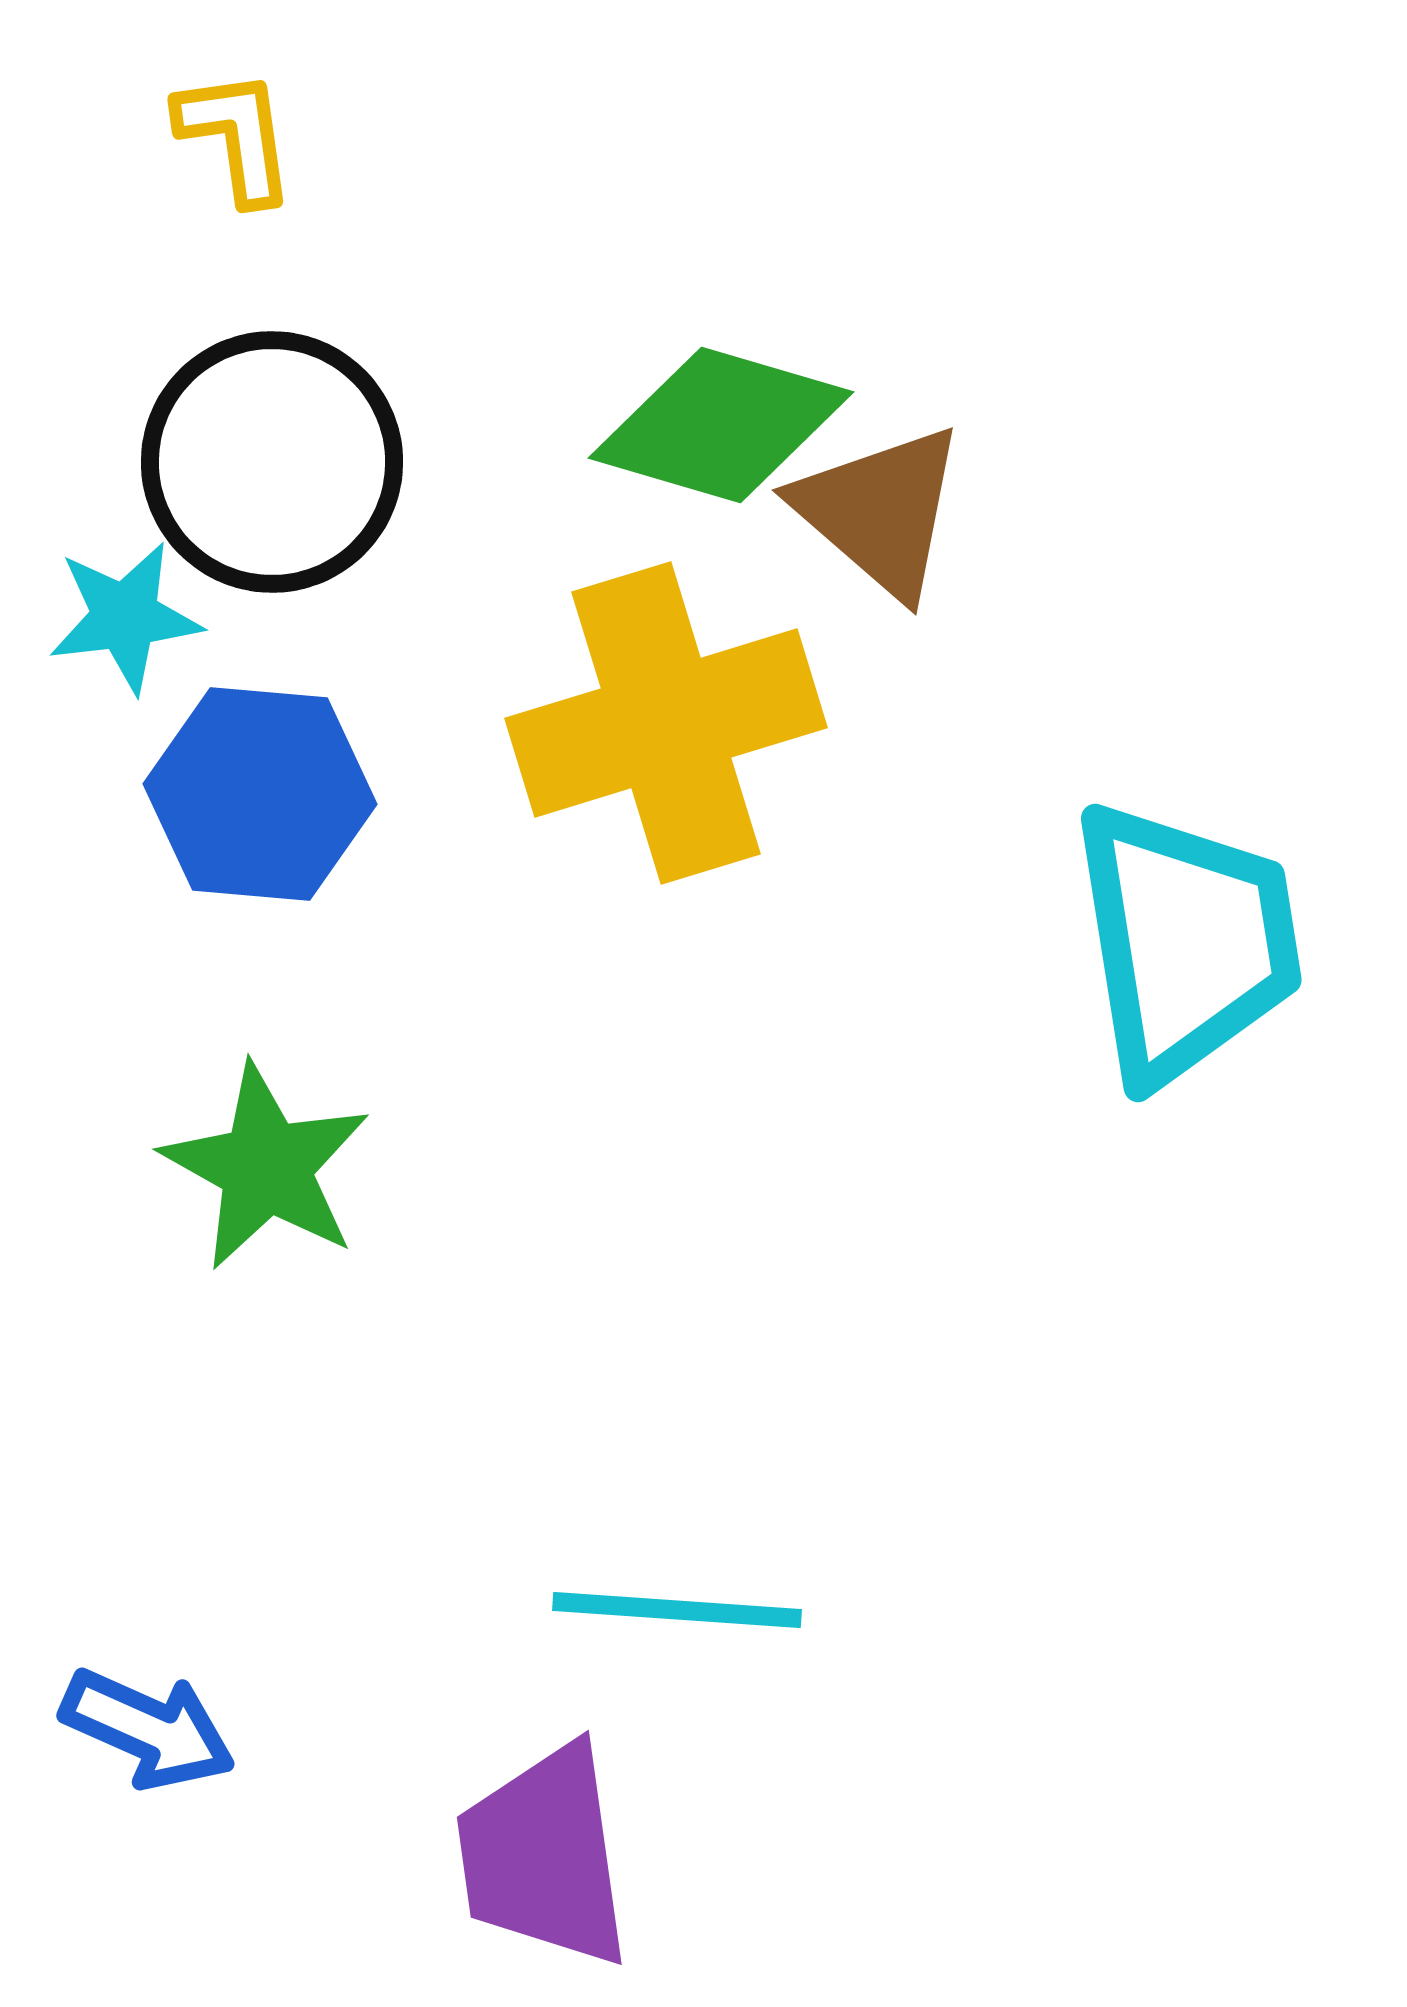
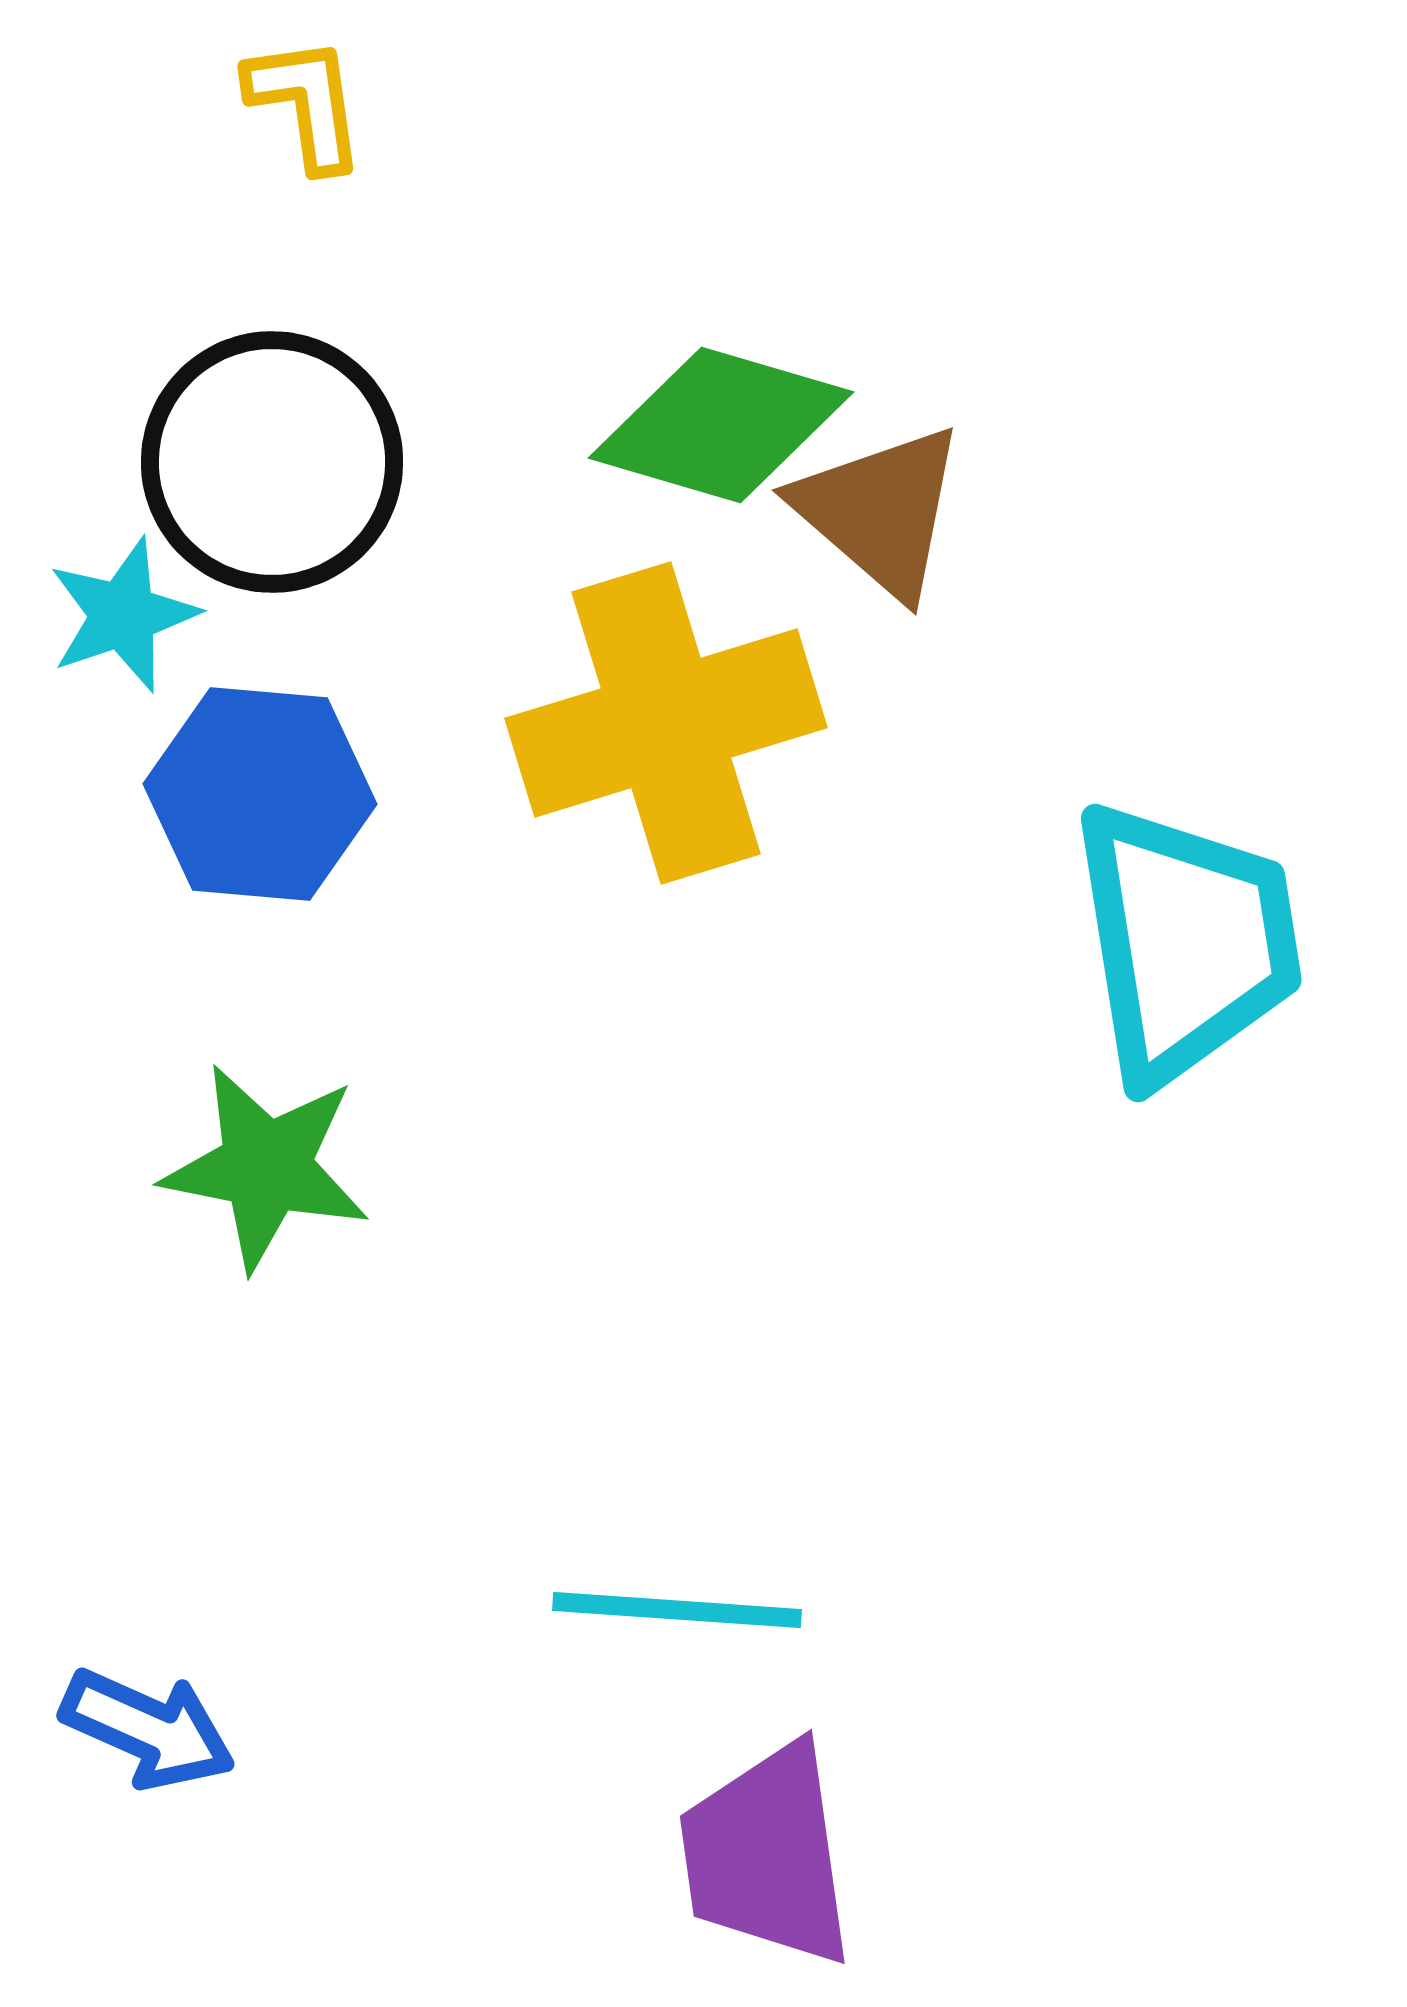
yellow L-shape: moved 70 px right, 33 px up
cyan star: moved 2 px left, 2 px up; rotated 12 degrees counterclockwise
green star: rotated 18 degrees counterclockwise
purple trapezoid: moved 223 px right, 1 px up
